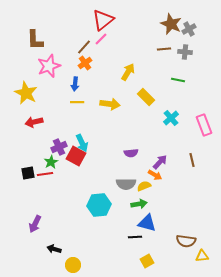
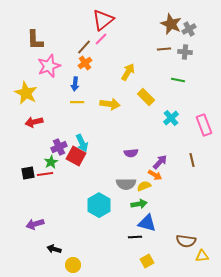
cyan hexagon at (99, 205): rotated 25 degrees counterclockwise
purple arrow at (35, 224): rotated 48 degrees clockwise
